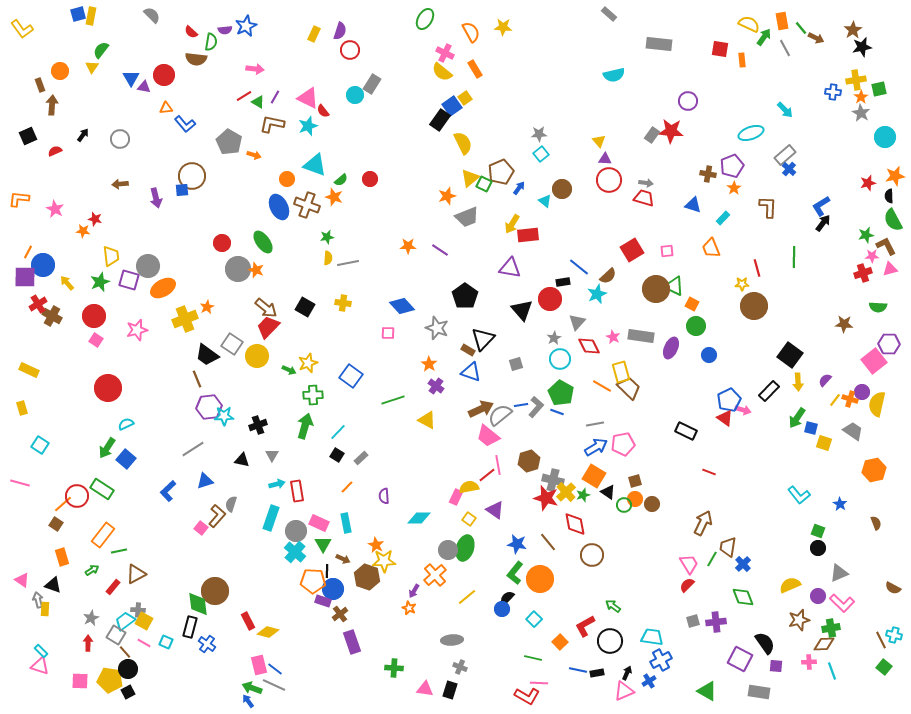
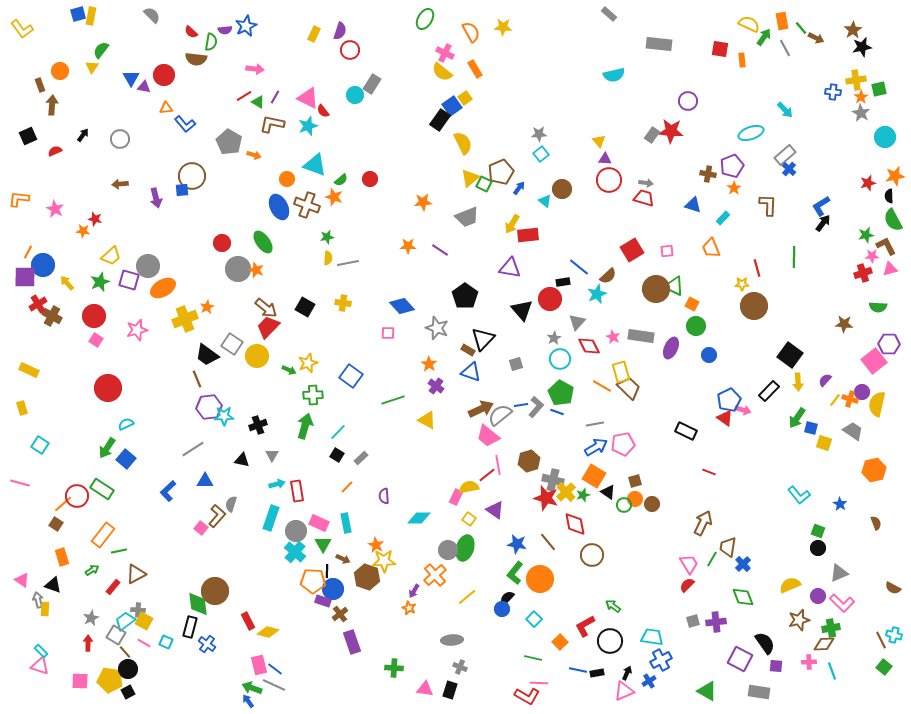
orange star at (447, 196): moved 24 px left, 6 px down; rotated 12 degrees clockwise
brown L-shape at (768, 207): moved 2 px up
yellow trapezoid at (111, 256): rotated 55 degrees clockwise
blue triangle at (205, 481): rotated 18 degrees clockwise
